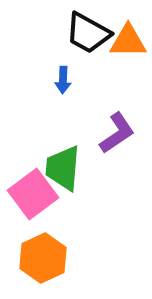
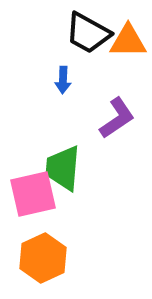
purple L-shape: moved 15 px up
pink square: rotated 24 degrees clockwise
